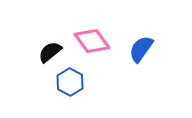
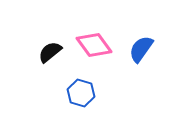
pink diamond: moved 2 px right, 4 px down
blue hexagon: moved 11 px right, 11 px down; rotated 12 degrees counterclockwise
